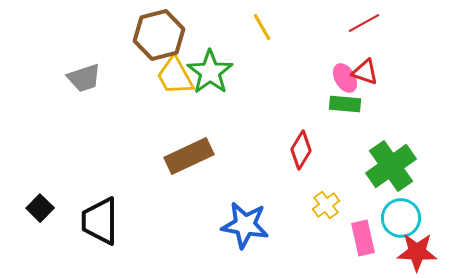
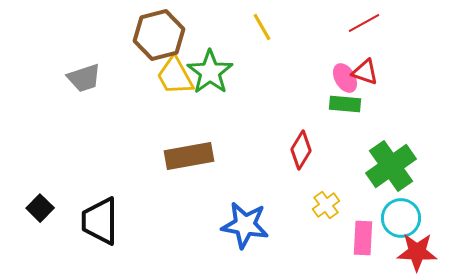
brown rectangle: rotated 15 degrees clockwise
pink rectangle: rotated 16 degrees clockwise
